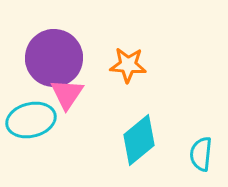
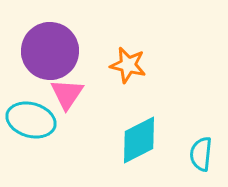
purple circle: moved 4 px left, 7 px up
orange star: rotated 9 degrees clockwise
cyan ellipse: rotated 30 degrees clockwise
cyan diamond: rotated 12 degrees clockwise
